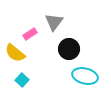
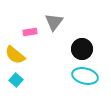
pink rectangle: moved 2 px up; rotated 24 degrees clockwise
black circle: moved 13 px right
yellow semicircle: moved 2 px down
cyan square: moved 6 px left
